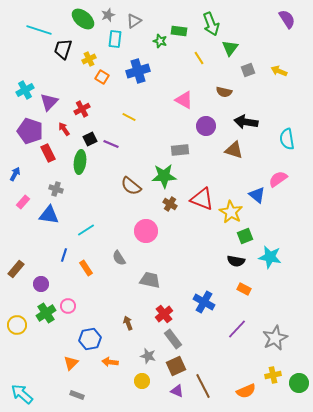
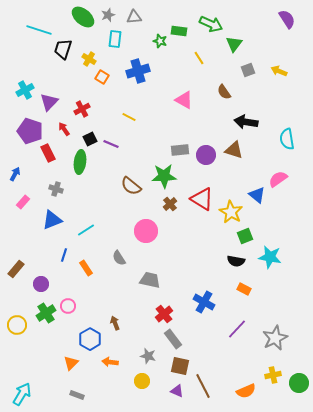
green ellipse at (83, 19): moved 2 px up
gray triangle at (134, 21): moved 4 px up; rotated 28 degrees clockwise
green arrow at (211, 24): rotated 45 degrees counterclockwise
green triangle at (230, 48): moved 4 px right, 4 px up
yellow cross at (89, 59): rotated 32 degrees counterclockwise
brown semicircle at (224, 92): rotated 42 degrees clockwise
purple circle at (206, 126): moved 29 px down
red triangle at (202, 199): rotated 10 degrees clockwise
brown cross at (170, 204): rotated 16 degrees clockwise
blue triangle at (49, 215): moved 3 px right, 5 px down; rotated 30 degrees counterclockwise
brown arrow at (128, 323): moved 13 px left
blue hexagon at (90, 339): rotated 20 degrees counterclockwise
brown square at (176, 366): moved 4 px right; rotated 36 degrees clockwise
cyan arrow at (22, 394): rotated 80 degrees clockwise
